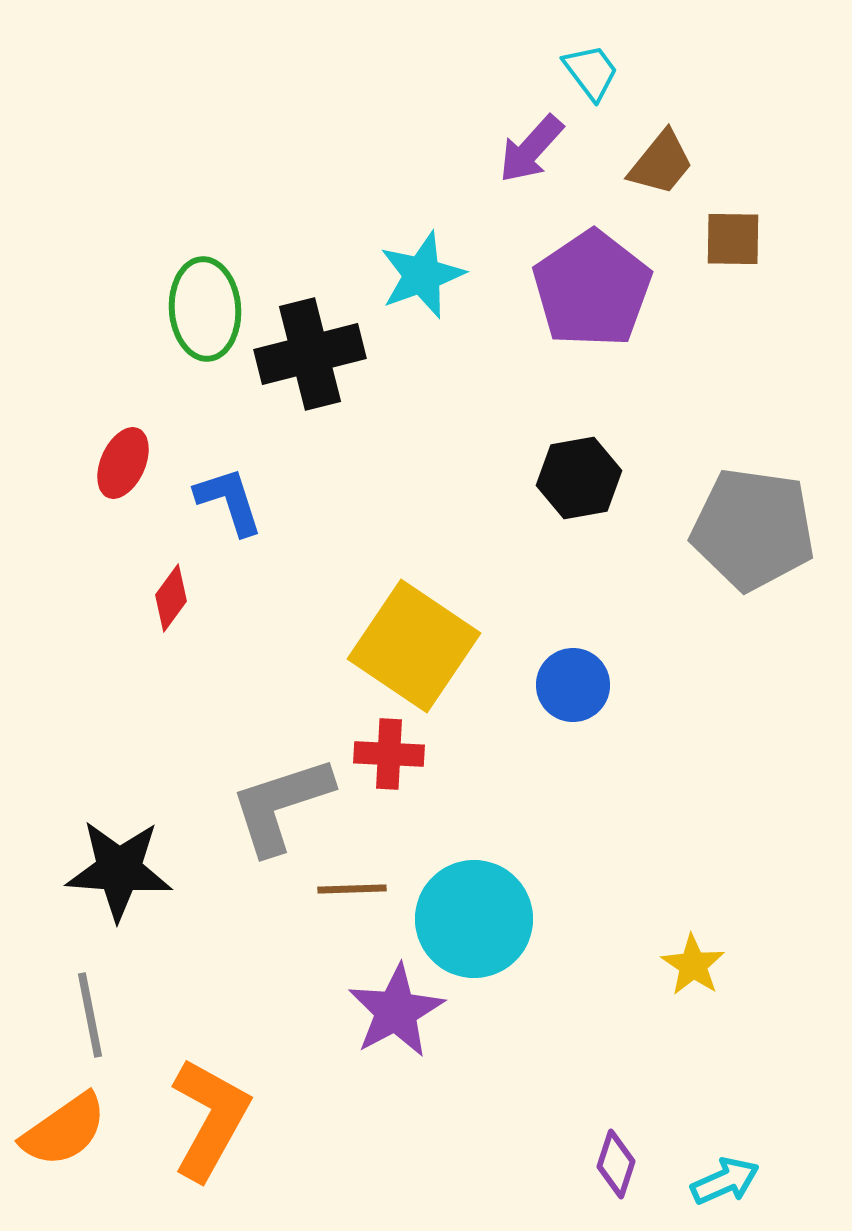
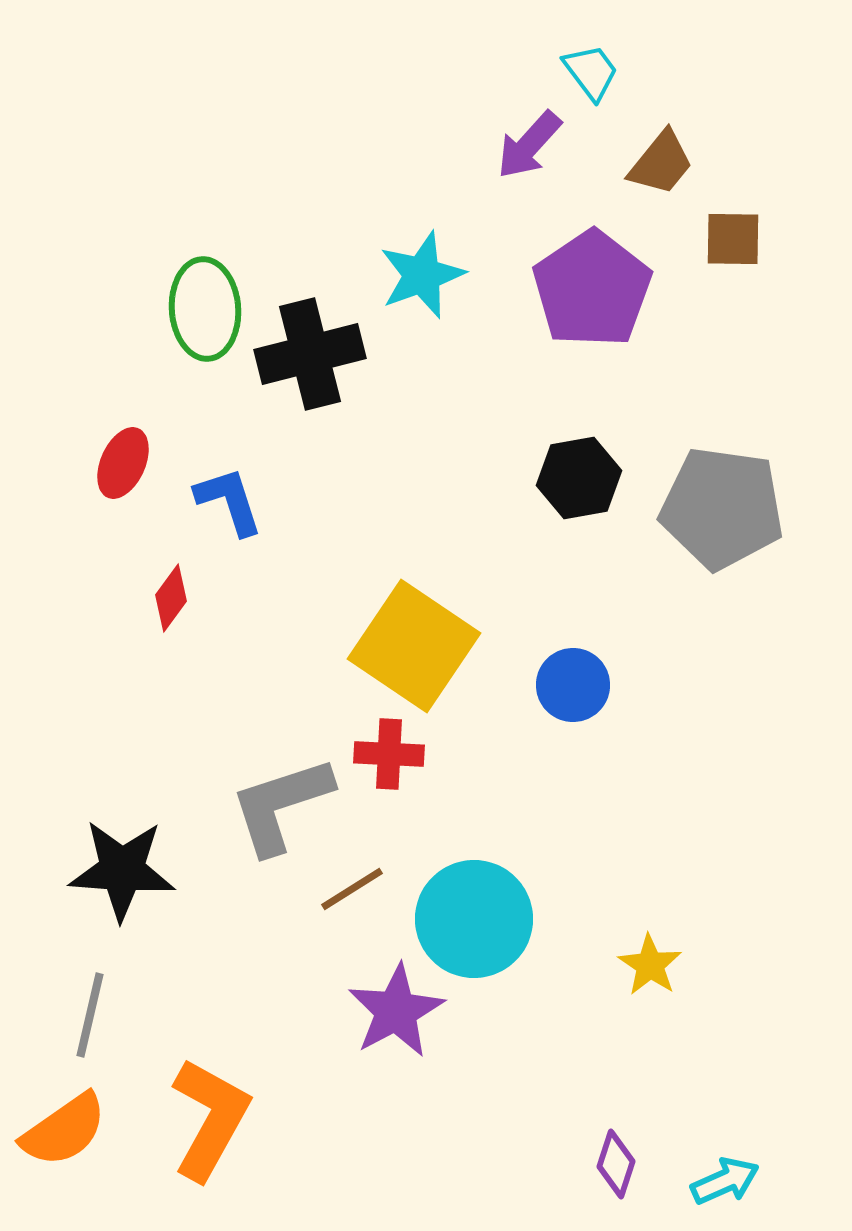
purple arrow: moved 2 px left, 4 px up
gray pentagon: moved 31 px left, 21 px up
black star: moved 3 px right
brown line: rotated 30 degrees counterclockwise
yellow star: moved 43 px left
gray line: rotated 24 degrees clockwise
